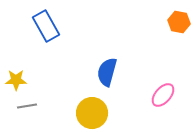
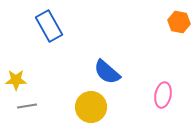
blue rectangle: moved 3 px right
blue semicircle: rotated 64 degrees counterclockwise
pink ellipse: rotated 30 degrees counterclockwise
yellow circle: moved 1 px left, 6 px up
